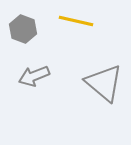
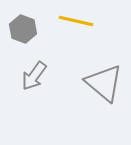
gray arrow: rotated 32 degrees counterclockwise
